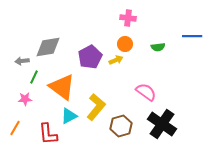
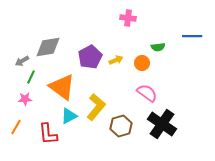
orange circle: moved 17 px right, 19 px down
gray arrow: rotated 24 degrees counterclockwise
green line: moved 3 px left
pink semicircle: moved 1 px right, 1 px down
orange line: moved 1 px right, 1 px up
